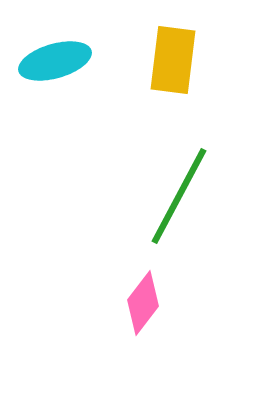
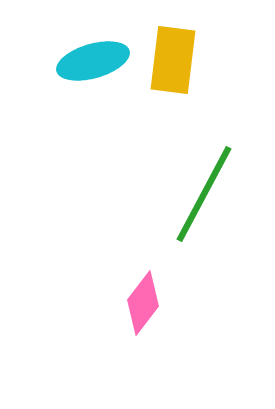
cyan ellipse: moved 38 px right
green line: moved 25 px right, 2 px up
